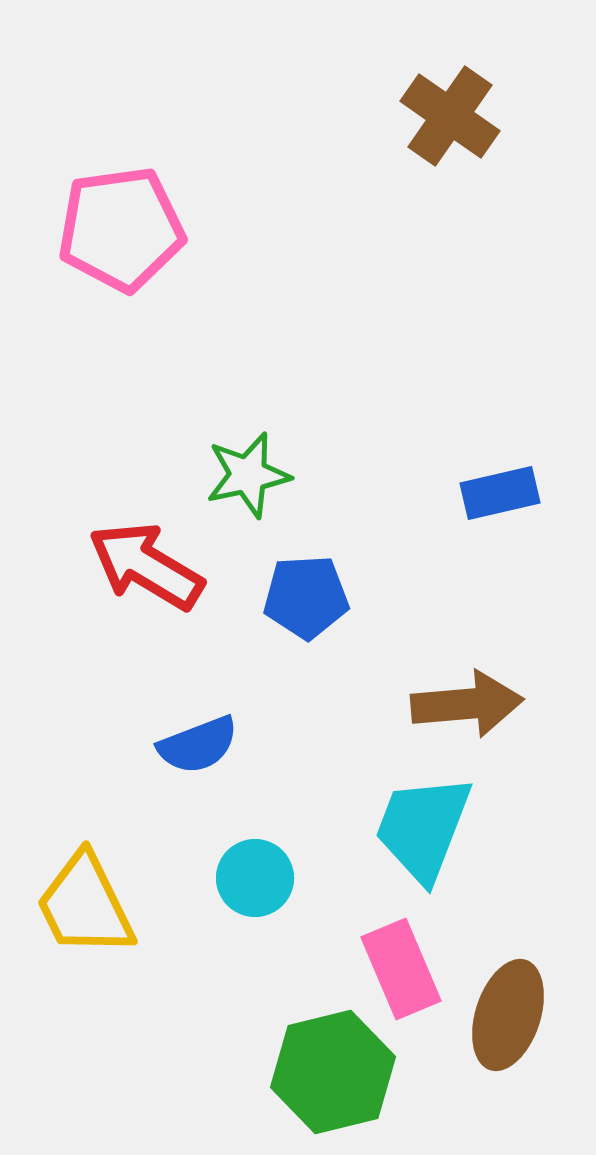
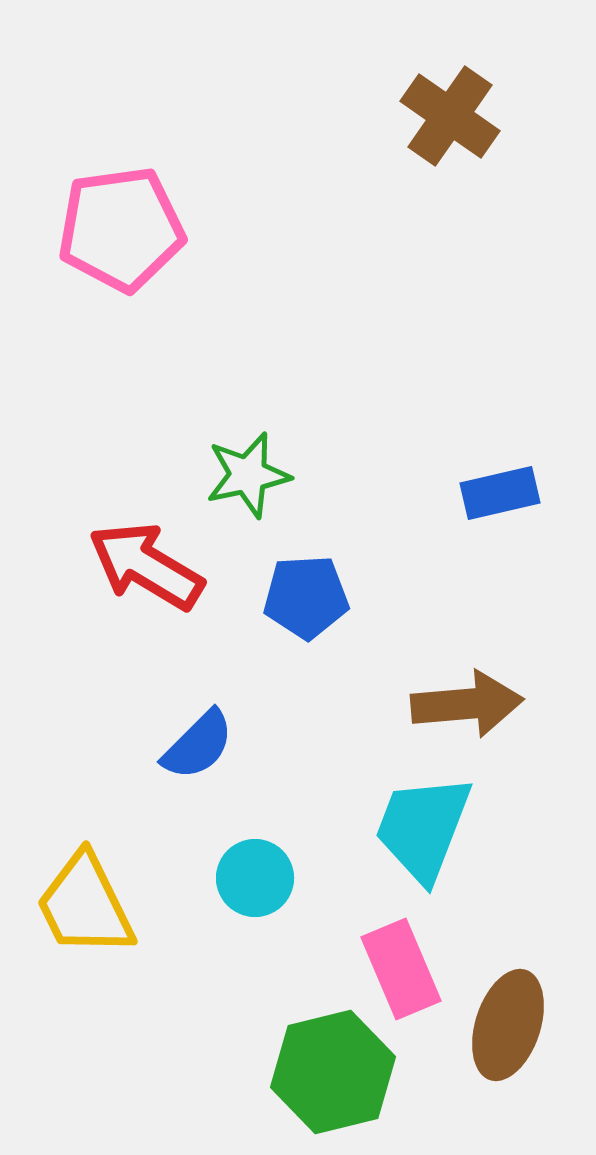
blue semicircle: rotated 24 degrees counterclockwise
brown ellipse: moved 10 px down
